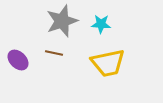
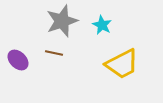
cyan star: moved 1 px right, 1 px down; rotated 24 degrees clockwise
yellow trapezoid: moved 14 px right, 1 px down; rotated 15 degrees counterclockwise
